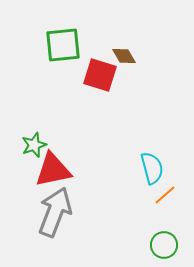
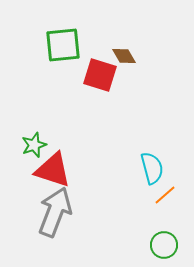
red triangle: rotated 30 degrees clockwise
